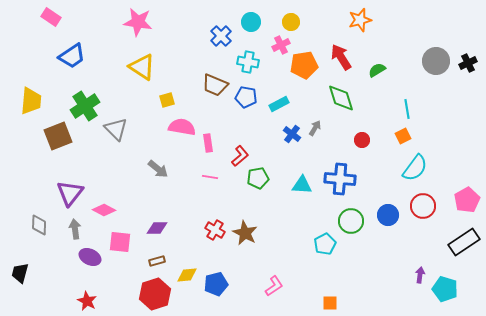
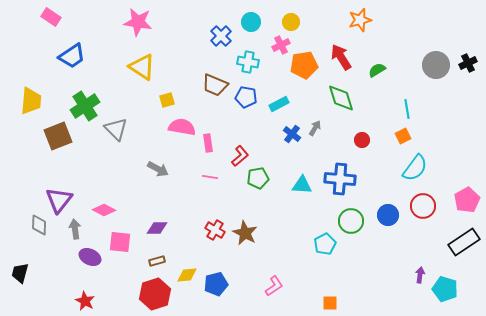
gray circle at (436, 61): moved 4 px down
gray arrow at (158, 169): rotated 10 degrees counterclockwise
purple triangle at (70, 193): moved 11 px left, 7 px down
red star at (87, 301): moved 2 px left
